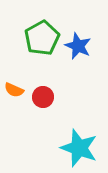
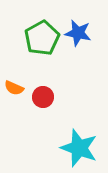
blue star: moved 13 px up; rotated 12 degrees counterclockwise
orange semicircle: moved 2 px up
